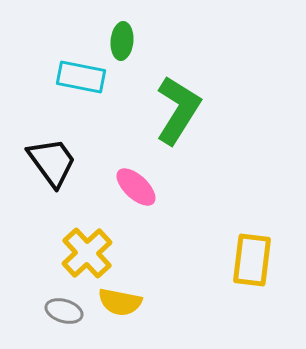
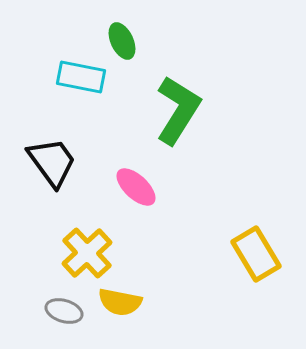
green ellipse: rotated 30 degrees counterclockwise
yellow rectangle: moved 4 px right, 6 px up; rotated 38 degrees counterclockwise
